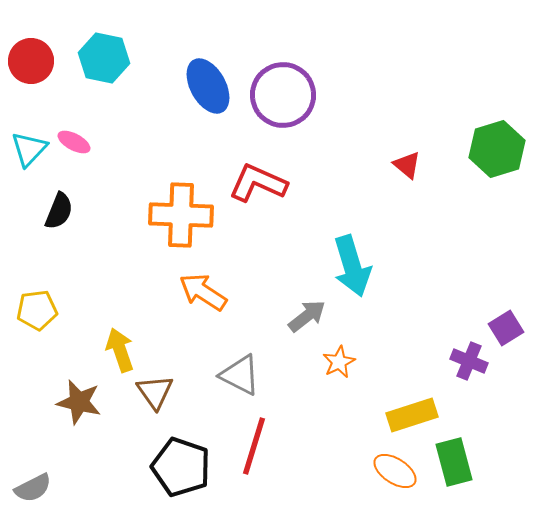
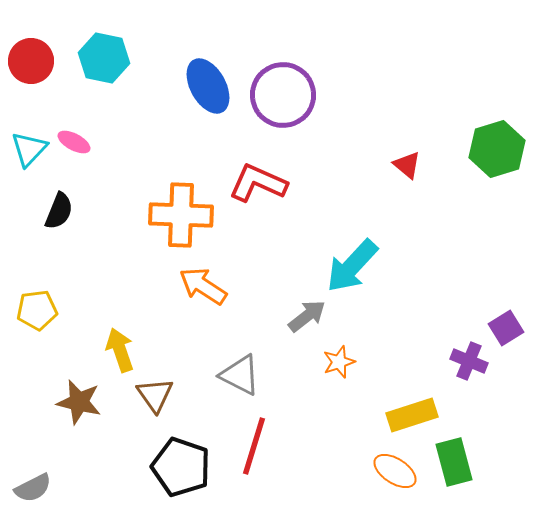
cyan arrow: rotated 60 degrees clockwise
orange arrow: moved 6 px up
orange star: rotated 8 degrees clockwise
brown triangle: moved 3 px down
